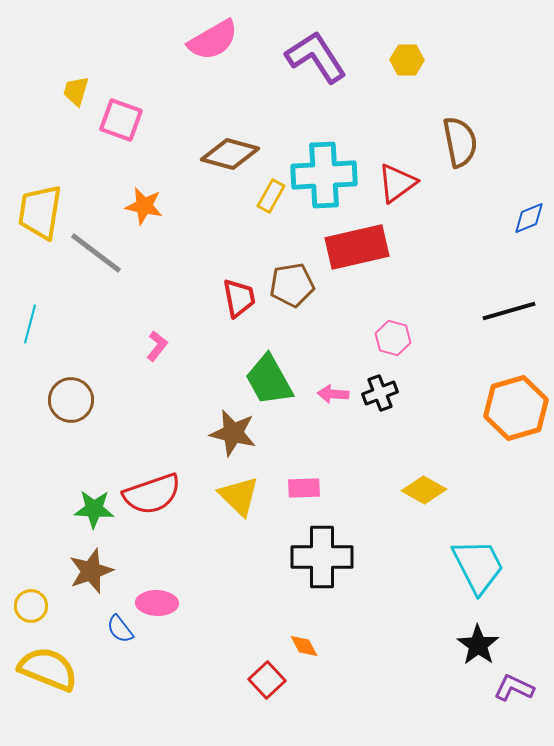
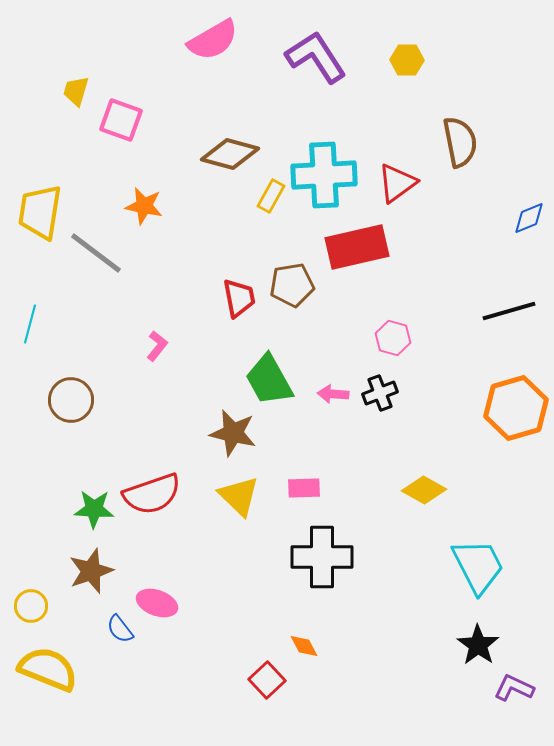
pink ellipse at (157, 603): rotated 18 degrees clockwise
